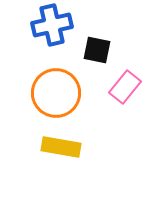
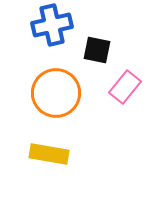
yellow rectangle: moved 12 px left, 7 px down
